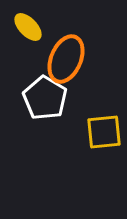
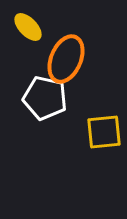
white pentagon: rotated 18 degrees counterclockwise
